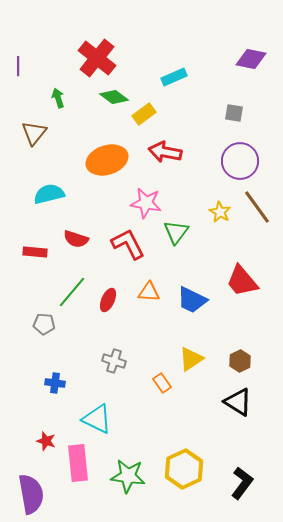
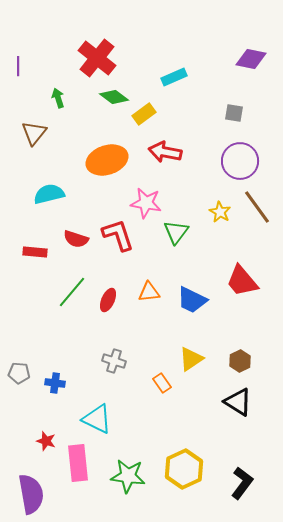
red L-shape: moved 10 px left, 9 px up; rotated 9 degrees clockwise
orange triangle: rotated 10 degrees counterclockwise
gray pentagon: moved 25 px left, 49 px down
